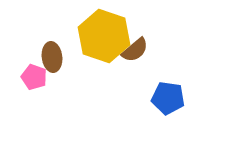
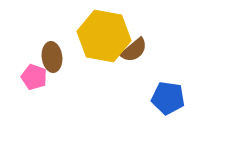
yellow hexagon: rotated 9 degrees counterclockwise
brown semicircle: moved 1 px left
